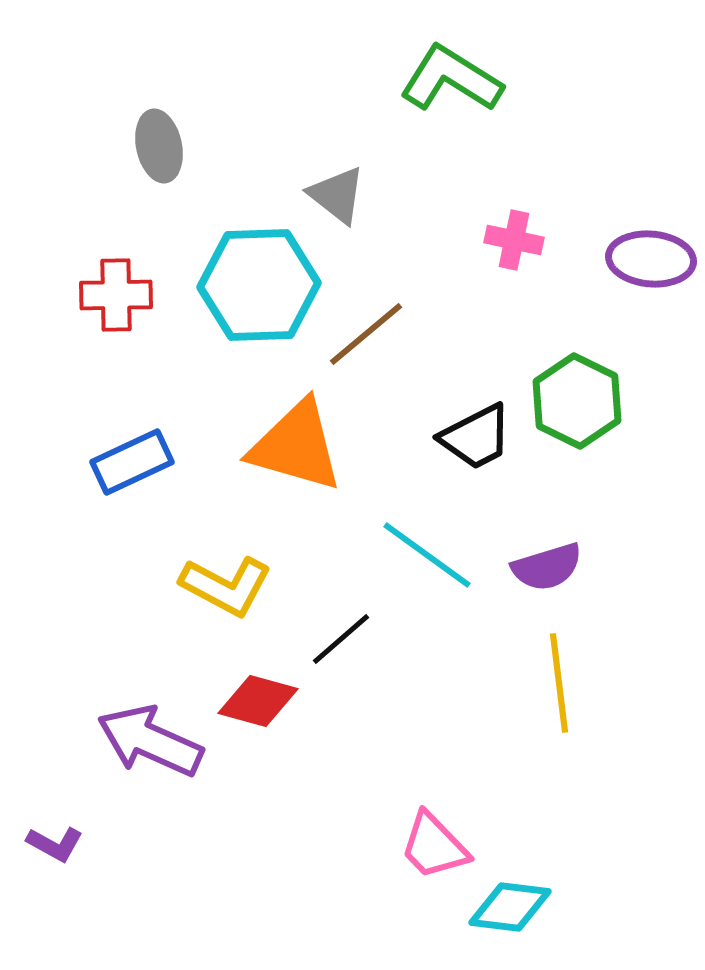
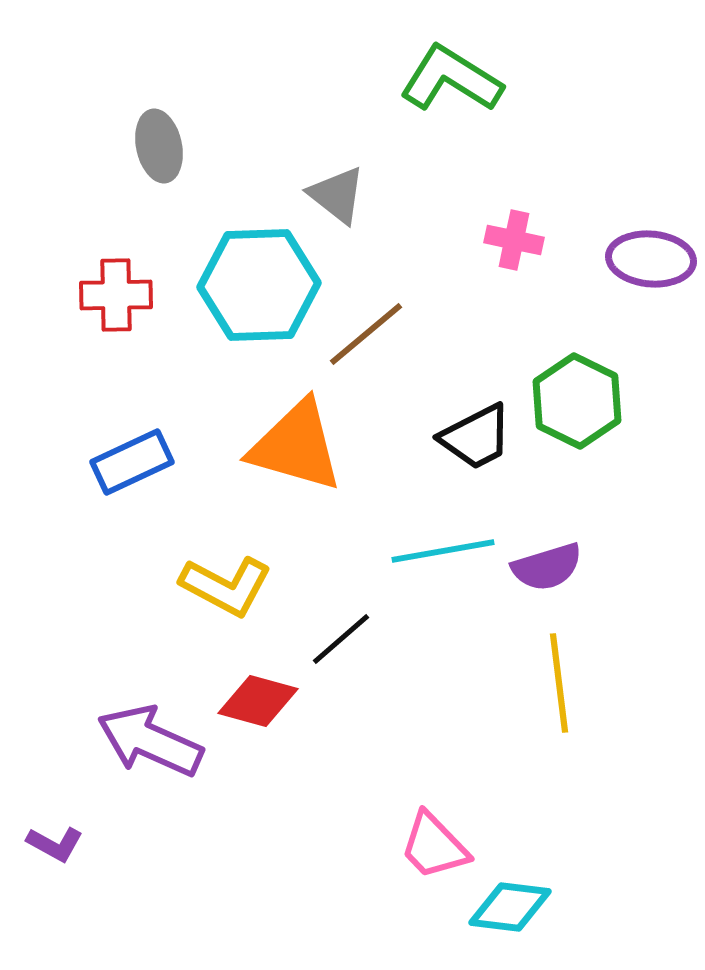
cyan line: moved 16 px right, 4 px up; rotated 46 degrees counterclockwise
